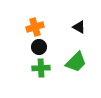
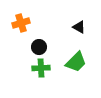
orange cross: moved 14 px left, 4 px up
